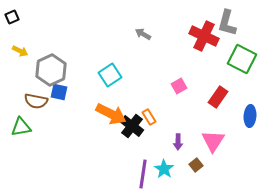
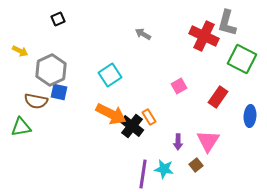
black square: moved 46 px right, 2 px down
pink triangle: moved 5 px left
cyan star: rotated 24 degrees counterclockwise
